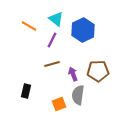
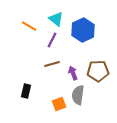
purple arrow: moved 1 px up
